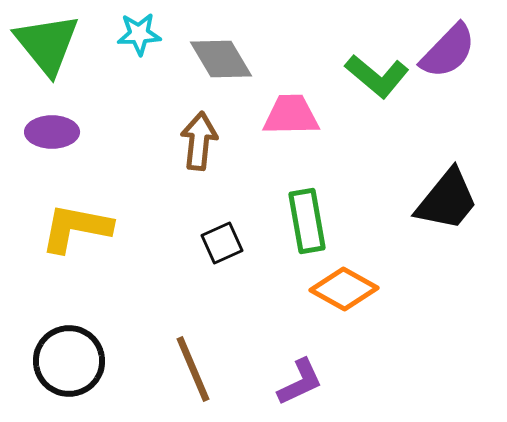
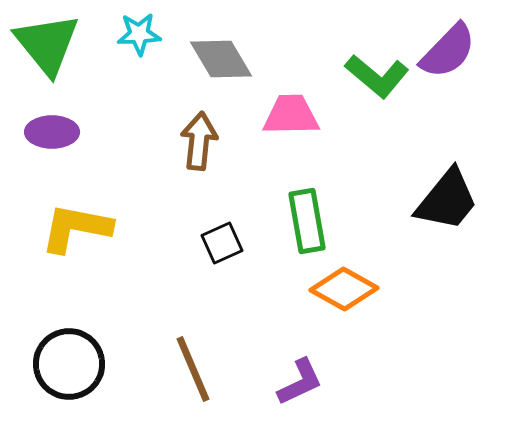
black circle: moved 3 px down
